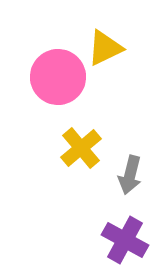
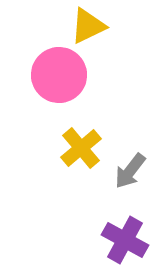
yellow triangle: moved 17 px left, 22 px up
pink circle: moved 1 px right, 2 px up
gray arrow: moved 4 px up; rotated 24 degrees clockwise
